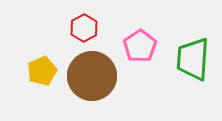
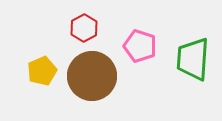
pink pentagon: rotated 20 degrees counterclockwise
